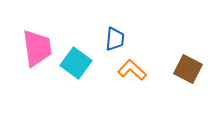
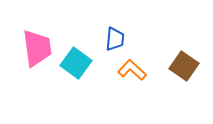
brown square: moved 4 px left, 3 px up; rotated 8 degrees clockwise
